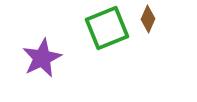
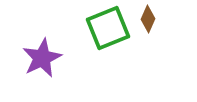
green square: moved 1 px right
